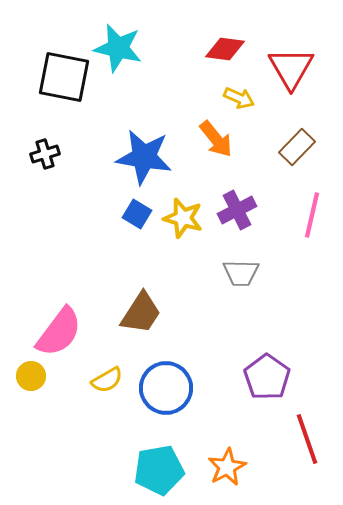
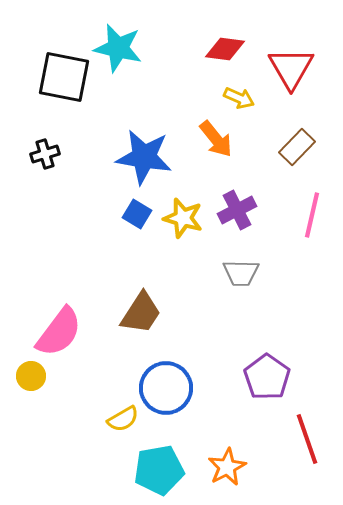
yellow semicircle: moved 16 px right, 39 px down
